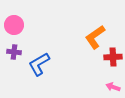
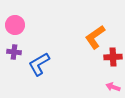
pink circle: moved 1 px right
